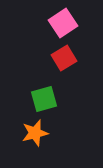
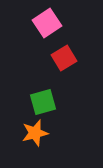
pink square: moved 16 px left
green square: moved 1 px left, 3 px down
